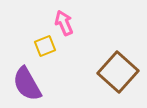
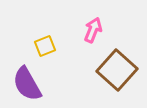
pink arrow: moved 29 px right, 7 px down; rotated 45 degrees clockwise
brown square: moved 1 px left, 2 px up
